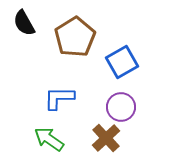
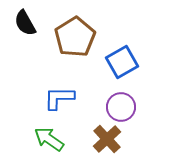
black semicircle: moved 1 px right
brown cross: moved 1 px right, 1 px down
